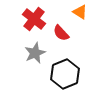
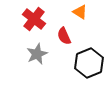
red semicircle: moved 3 px right, 3 px down; rotated 18 degrees clockwise
gray star: moved 2 px right, 1 px down
black hexagon: moved 24 px right, 11 px up
